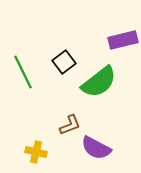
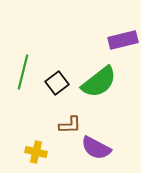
black square: moved 7 px left, 21 px down
green line: rotated 40 degrees clockwise
brown L-shape: rotated 20 degrees clockwise
